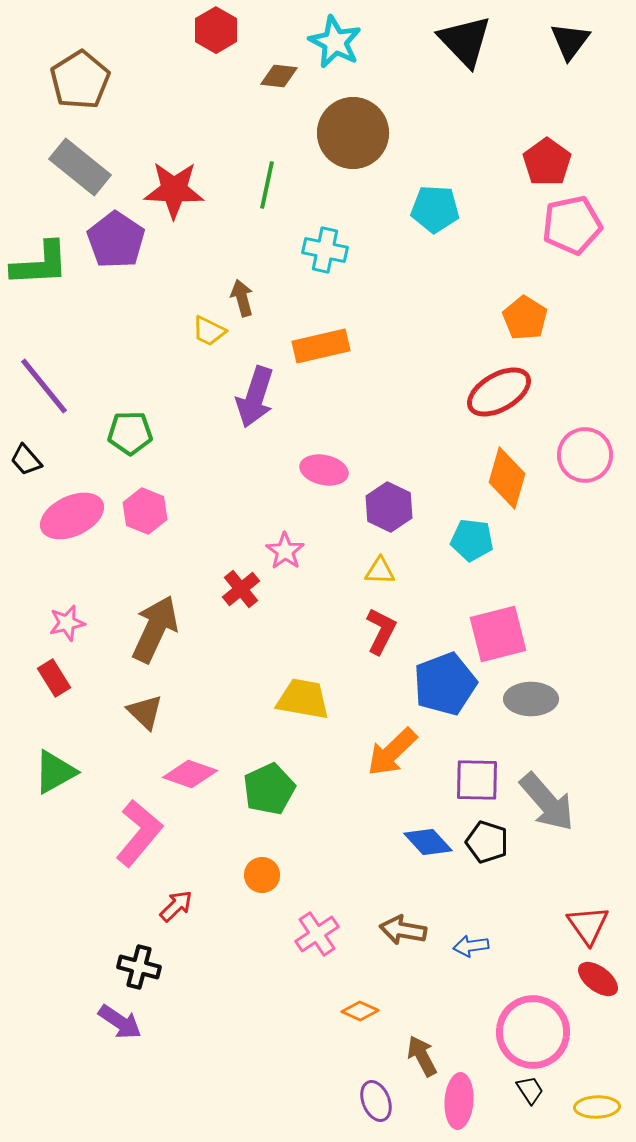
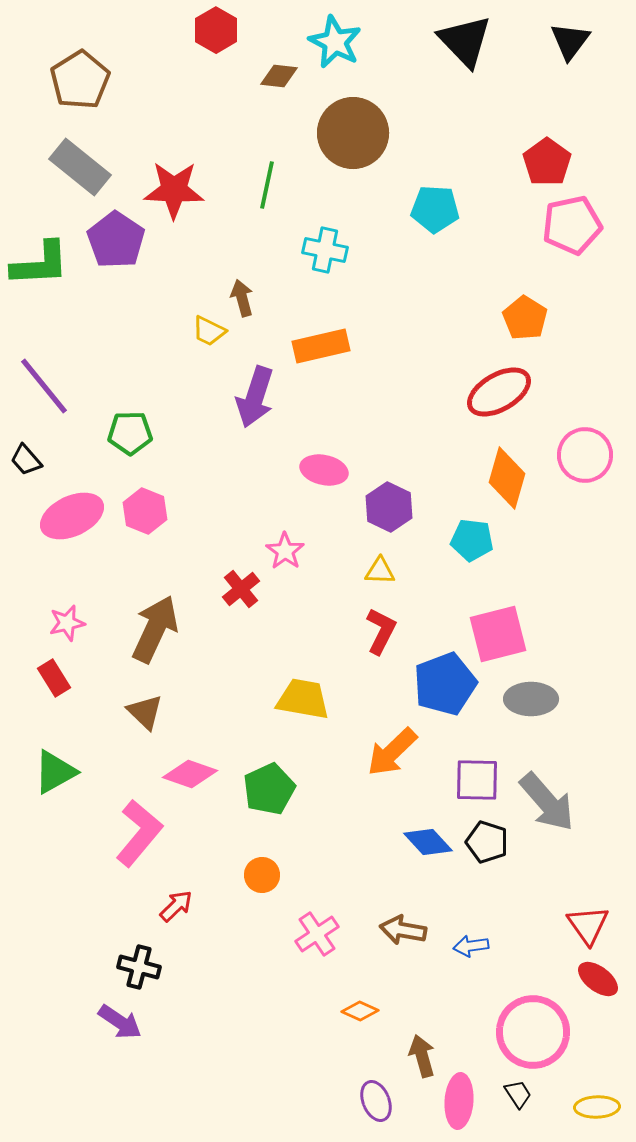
brown arrow at (422, 1056): rotated 12 degrees clockwise
black trapezoid at (530, 1090): moved 12 px left, 4 px down
